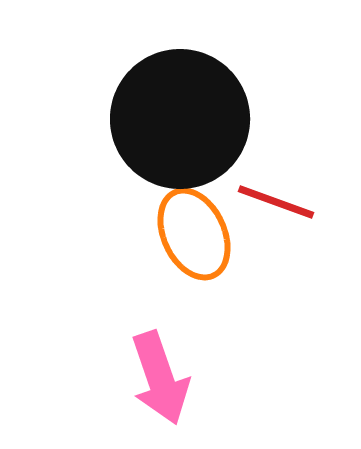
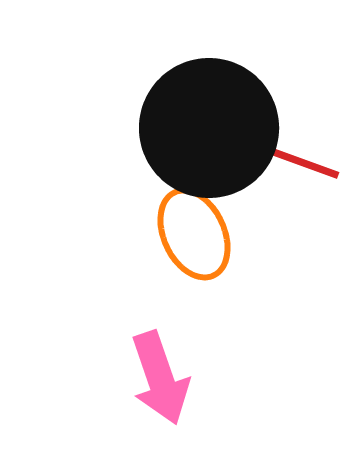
black circle: moved 29 px right, 9 px down
red line: moved 25 px right, 40 px up
